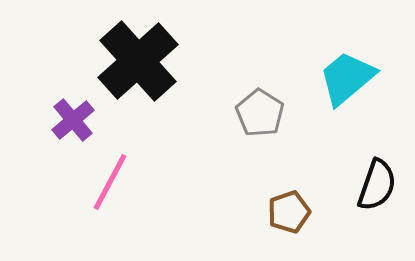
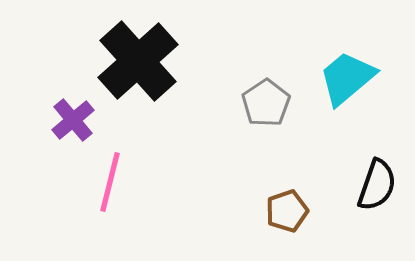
gray pentagon: moved 6 px right, 10 px up; rotated 6 degrees clockwise
pink line: rotated 14 degrees counterclockwise
brown pentagon: moved 2 px left, 1 px up
